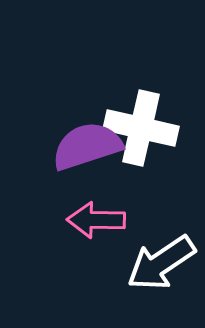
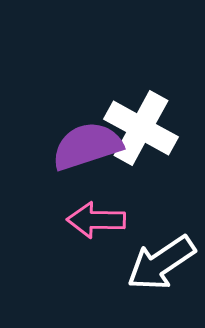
white cross: rotated 16 degrees clockwise
